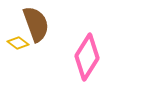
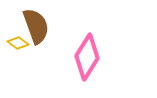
brown semicircle: moved 2 px down
